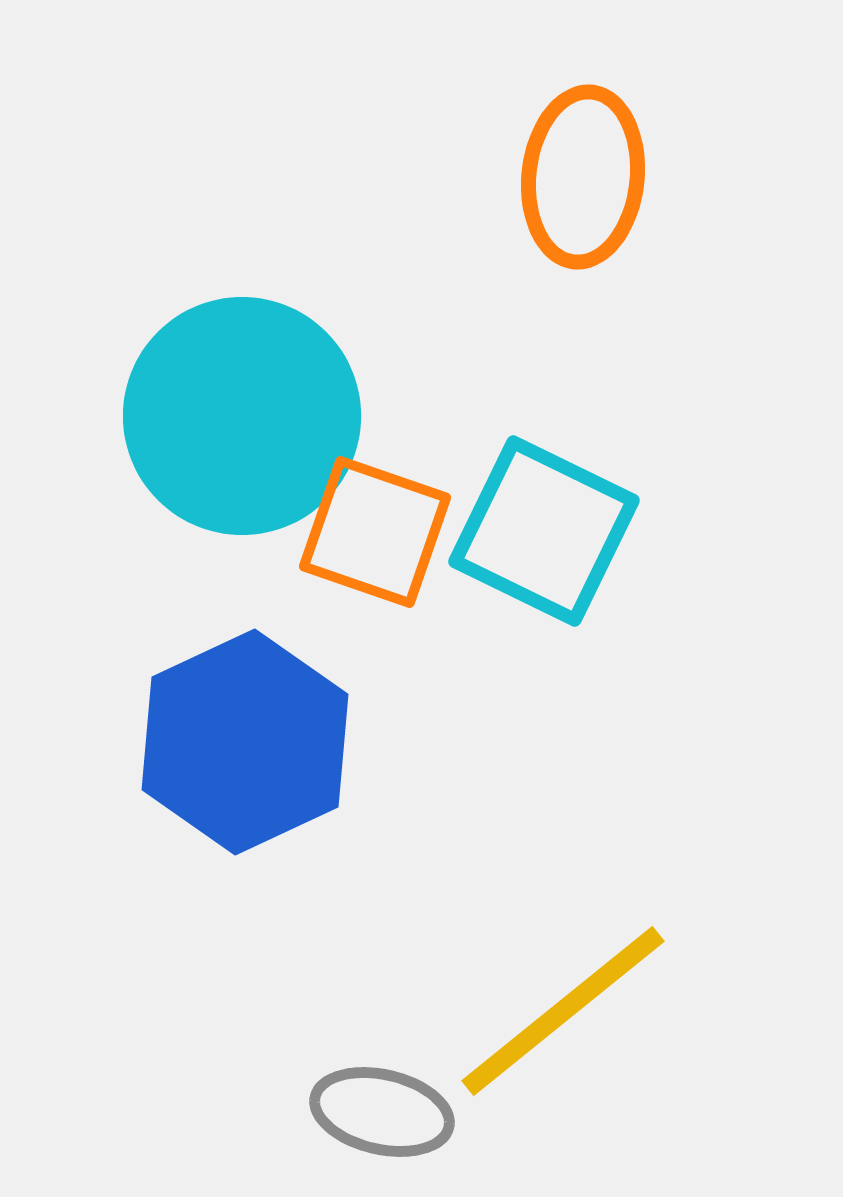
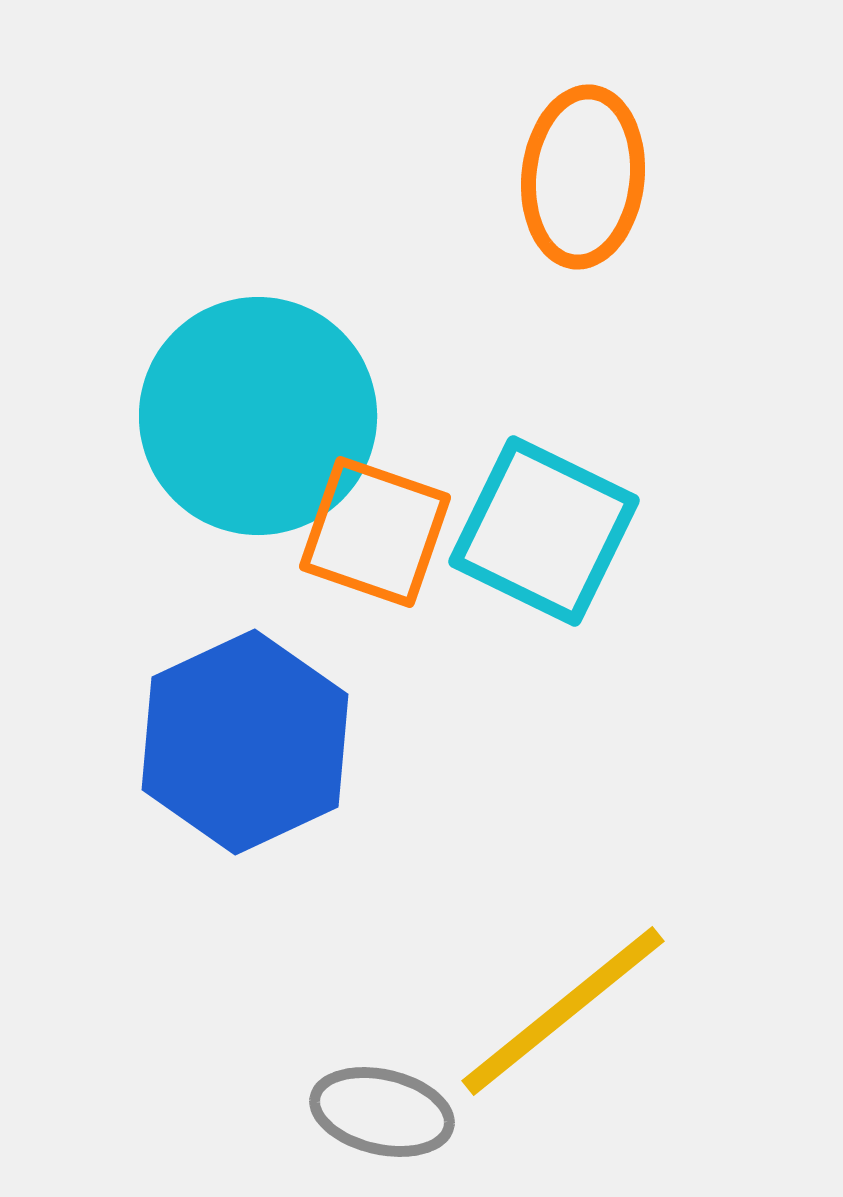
cyan circle: moved 16 px right
